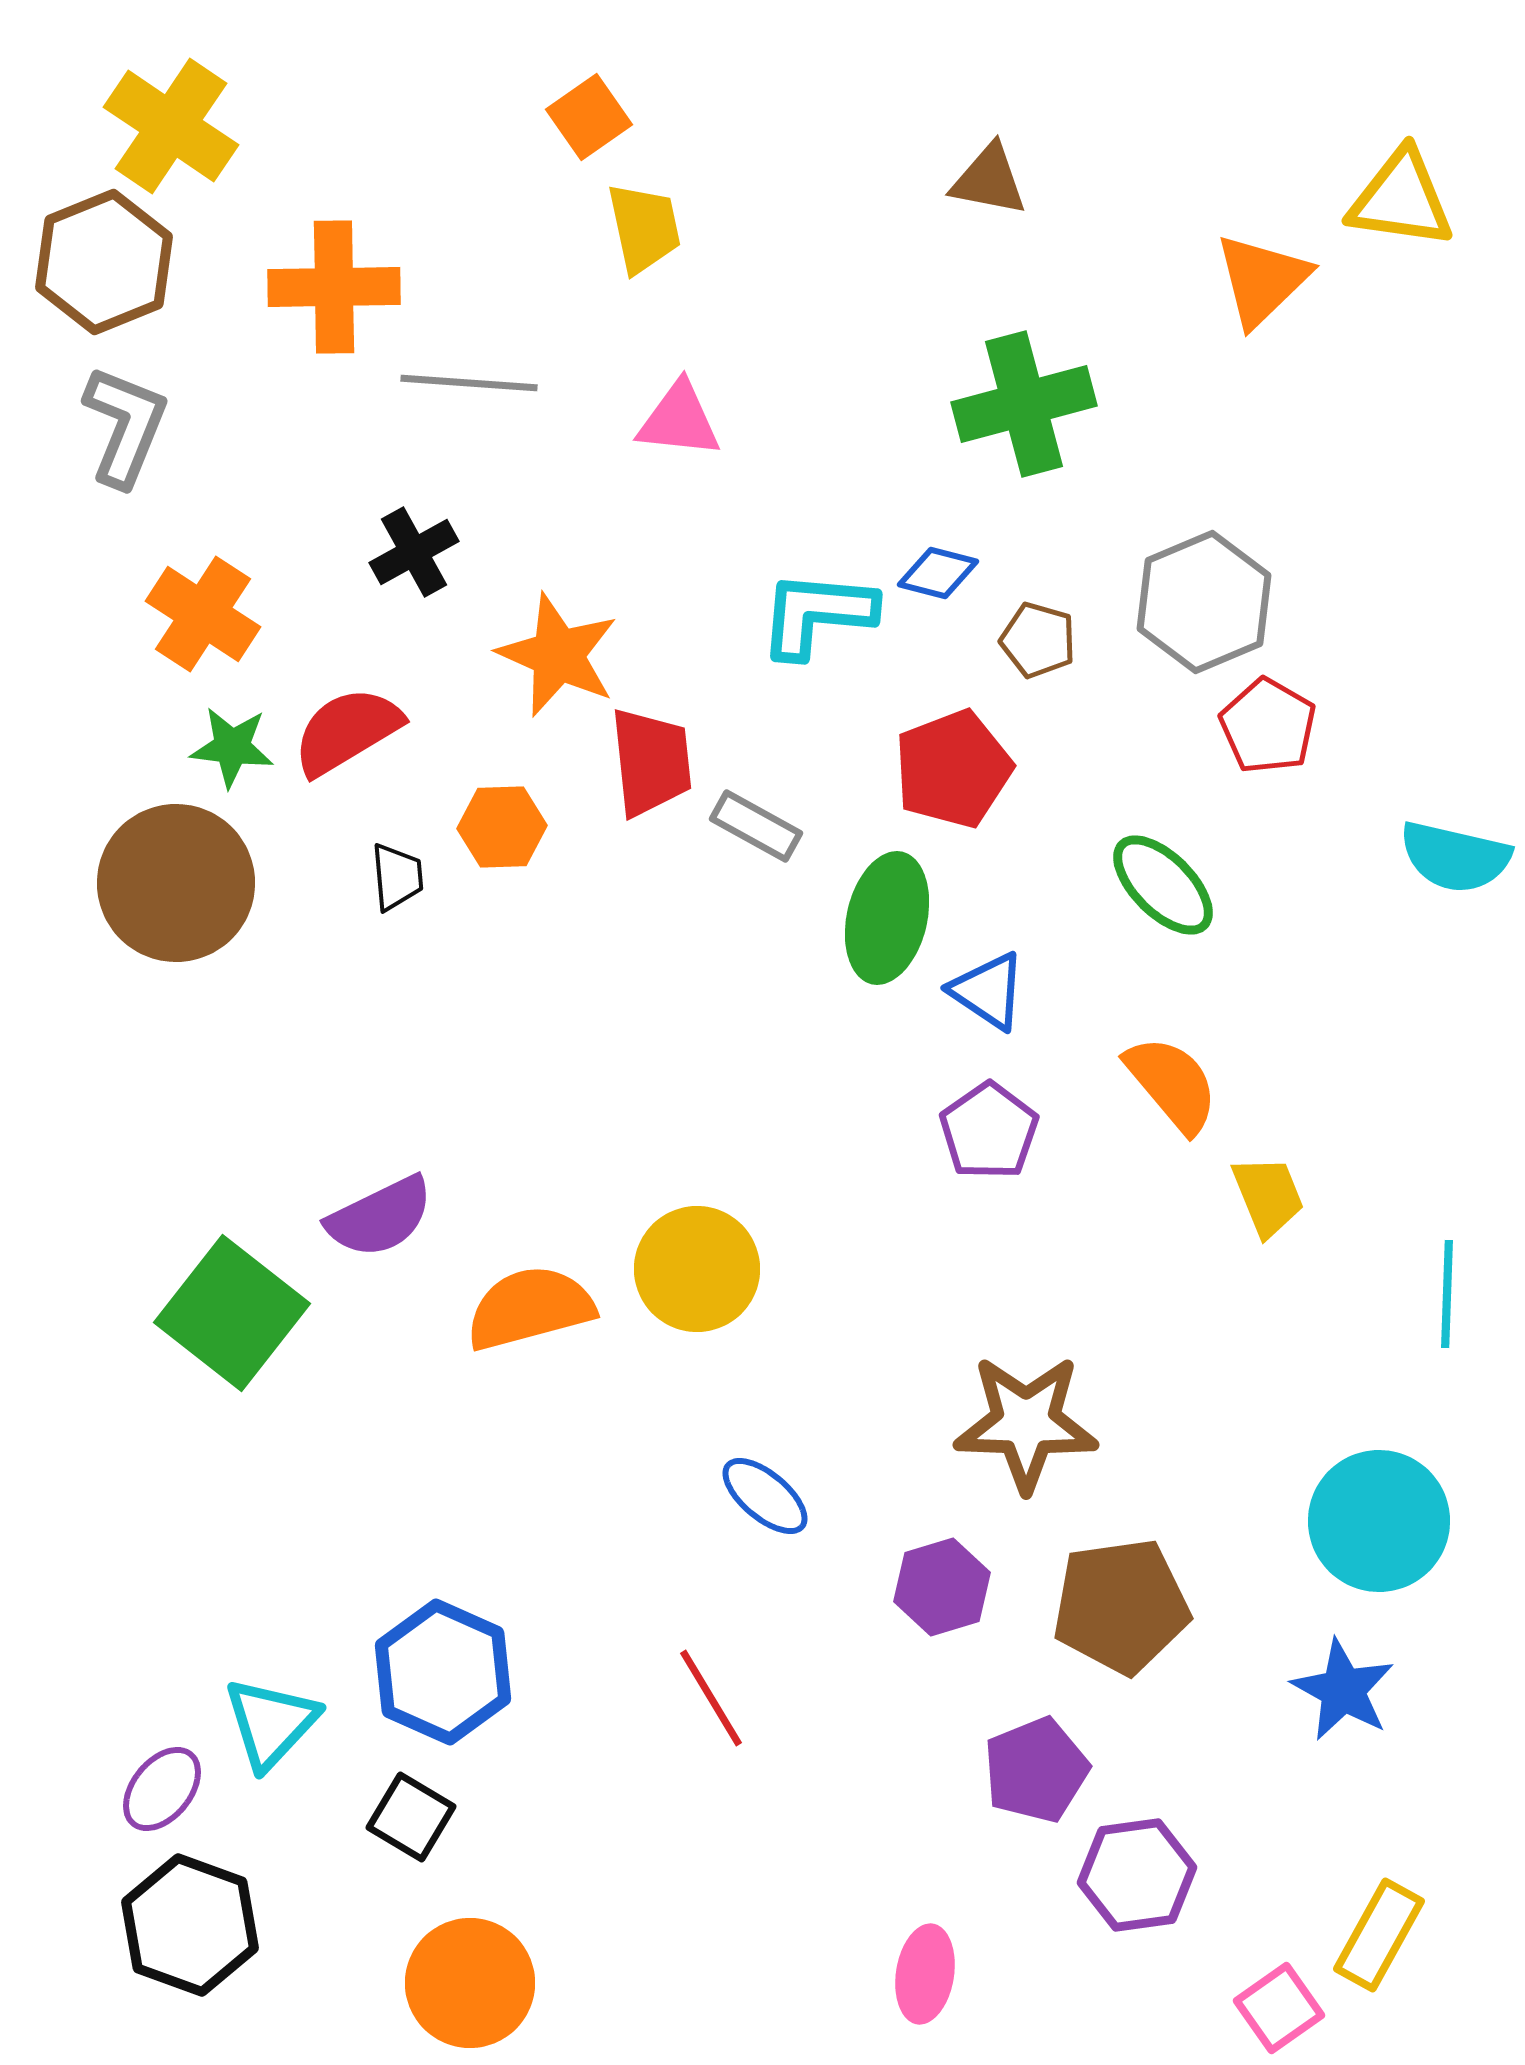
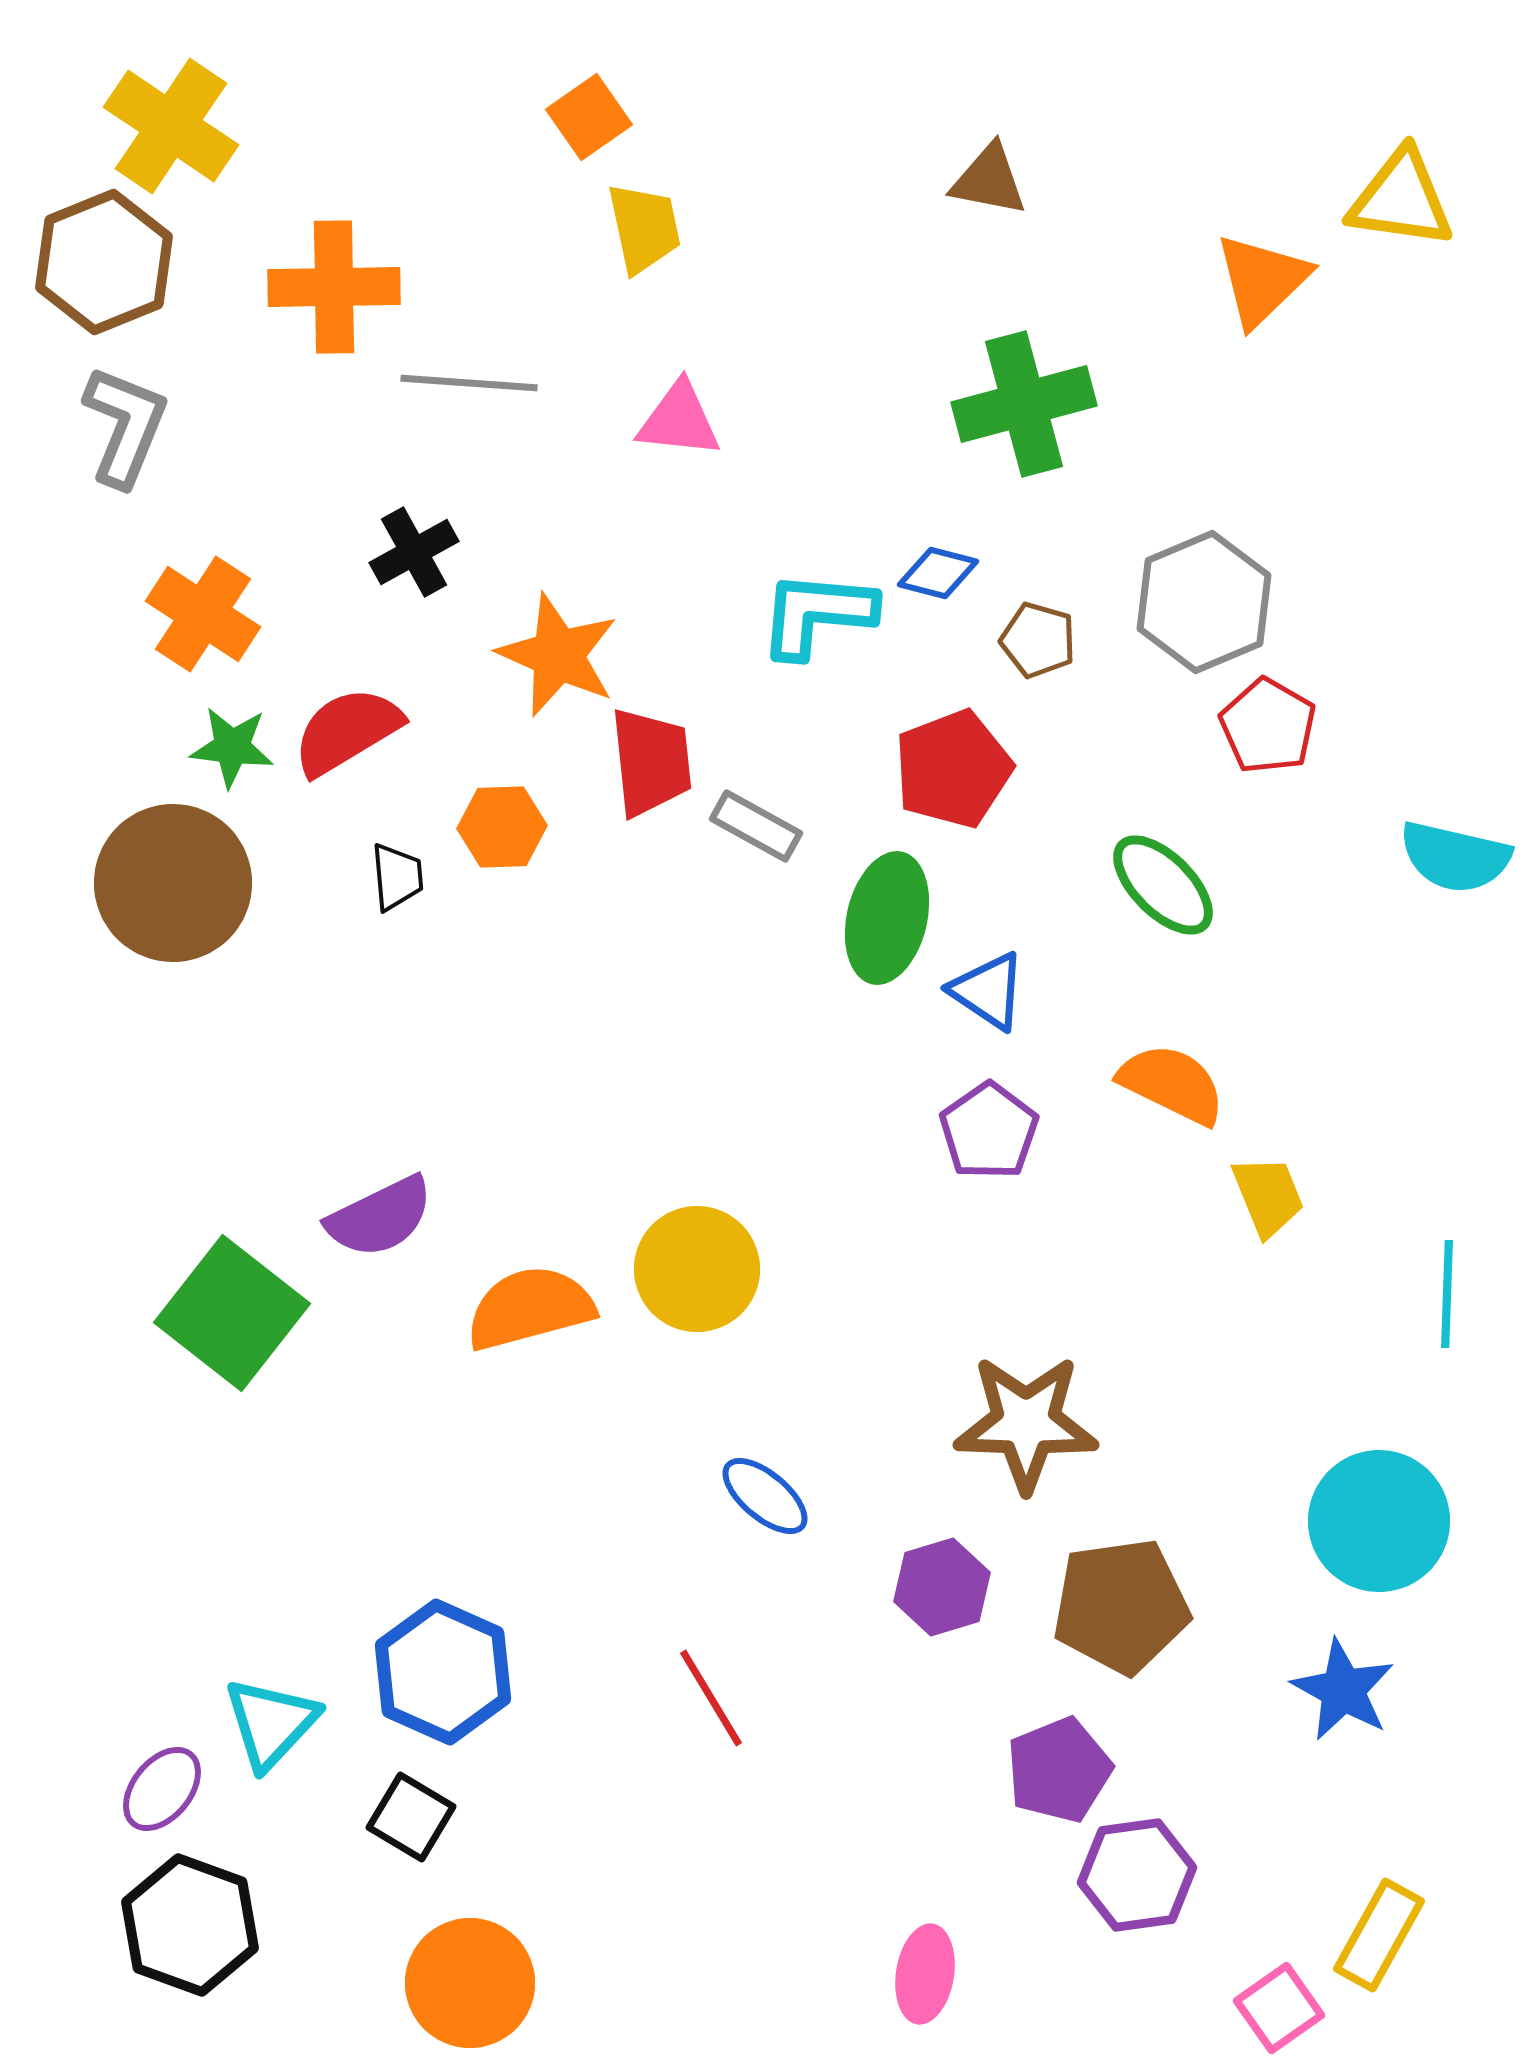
brown circle at (176, 883): moved 3 px left
orange semicircle at (1172, 1084): rotated 24 degrees counterclockwise
purple pentagon at (1036, 1770): moved 23 px right
